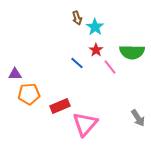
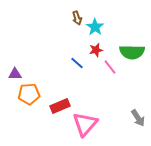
red star: rotated 24 degrees clockwise
